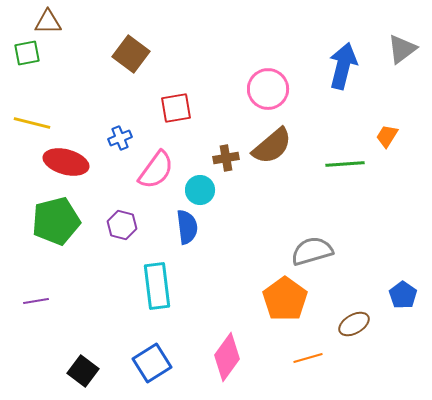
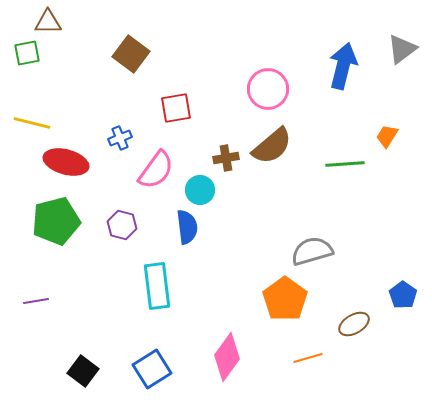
blue square: moved 6 px down
